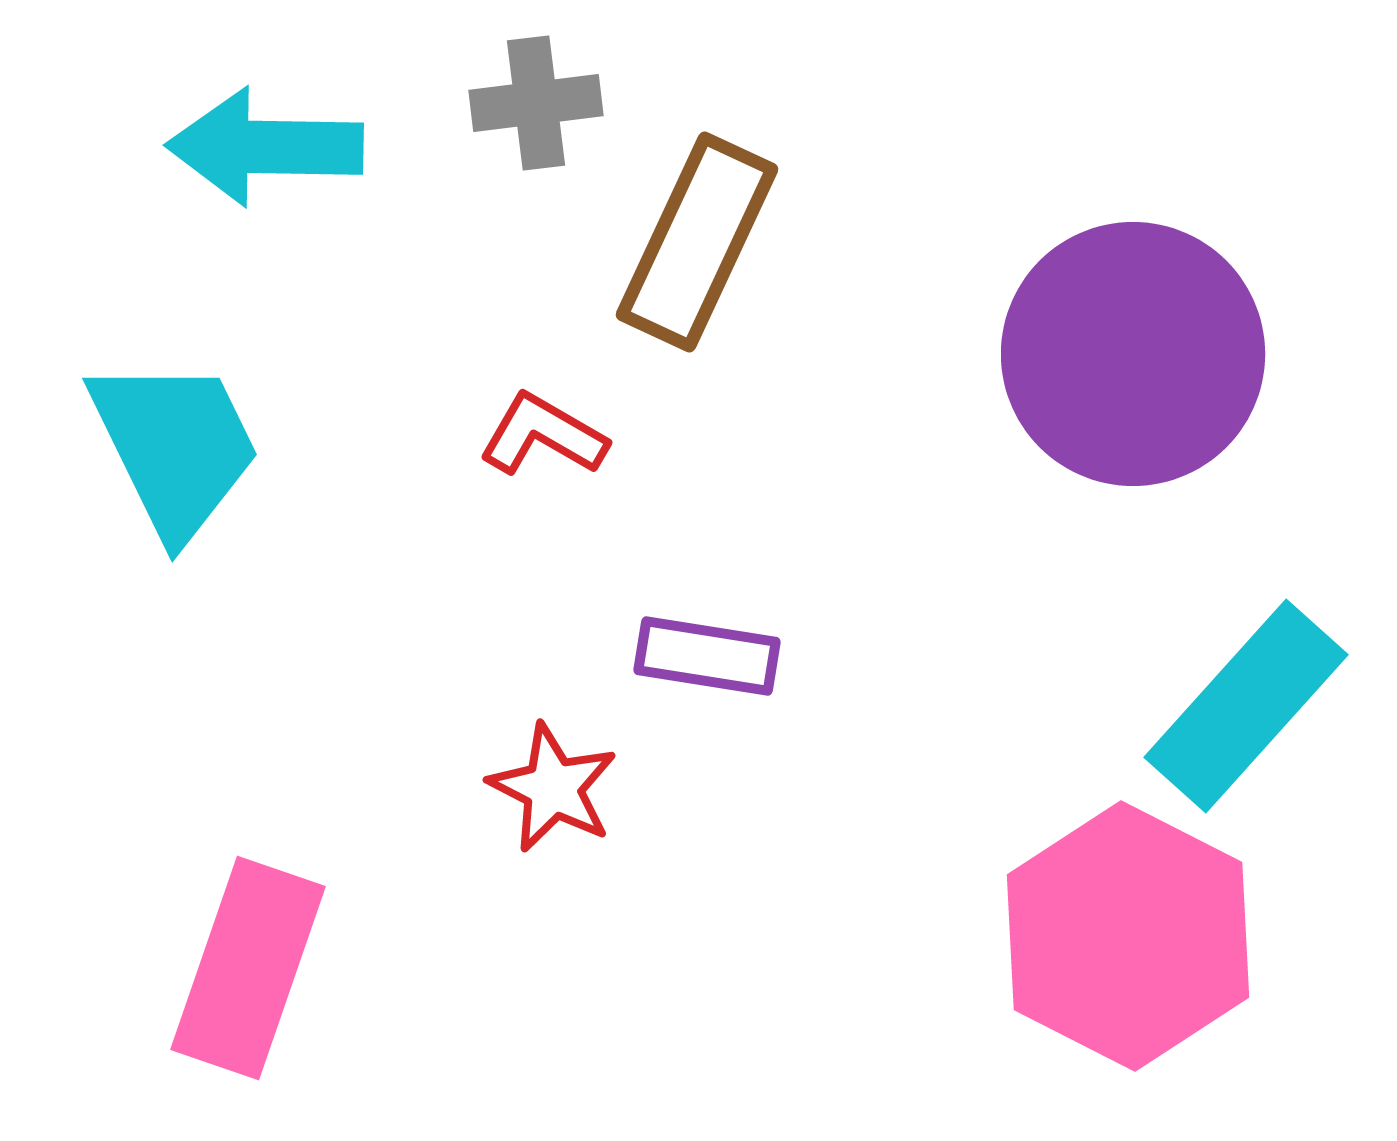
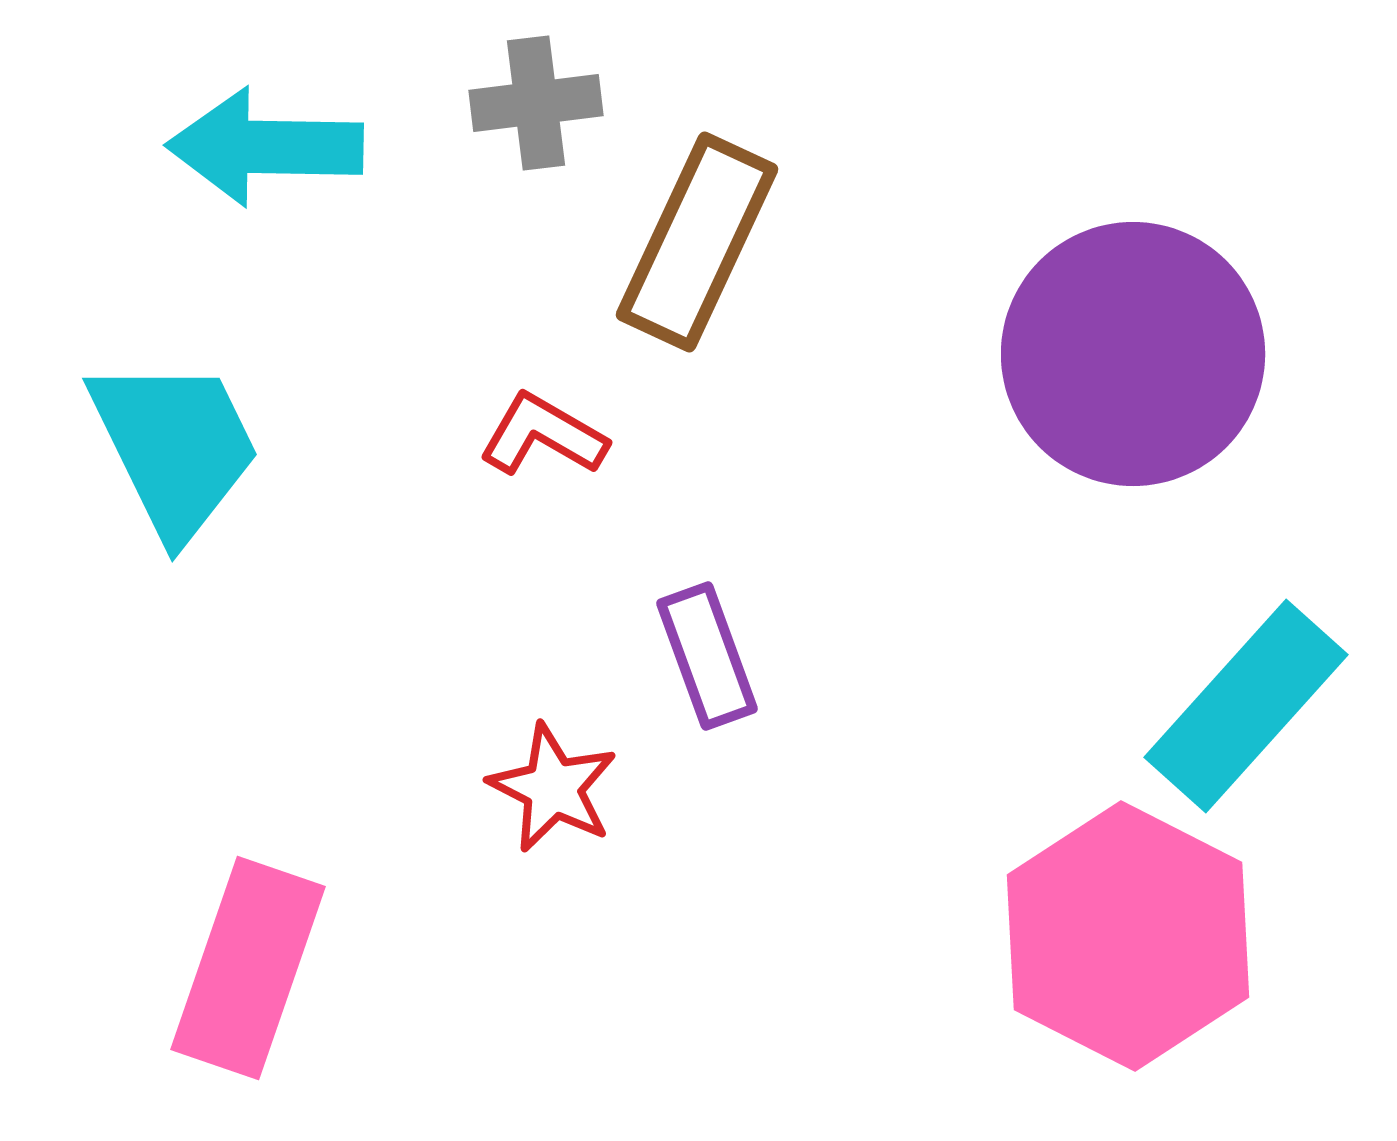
purple rectangle: rotated 61 degrees clockwise
